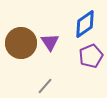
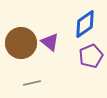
purple triangle: rotated 18 degrees counterclockwise
gray line: moved 13 px left, 3 px up; rotated 36 degrees clockwise
